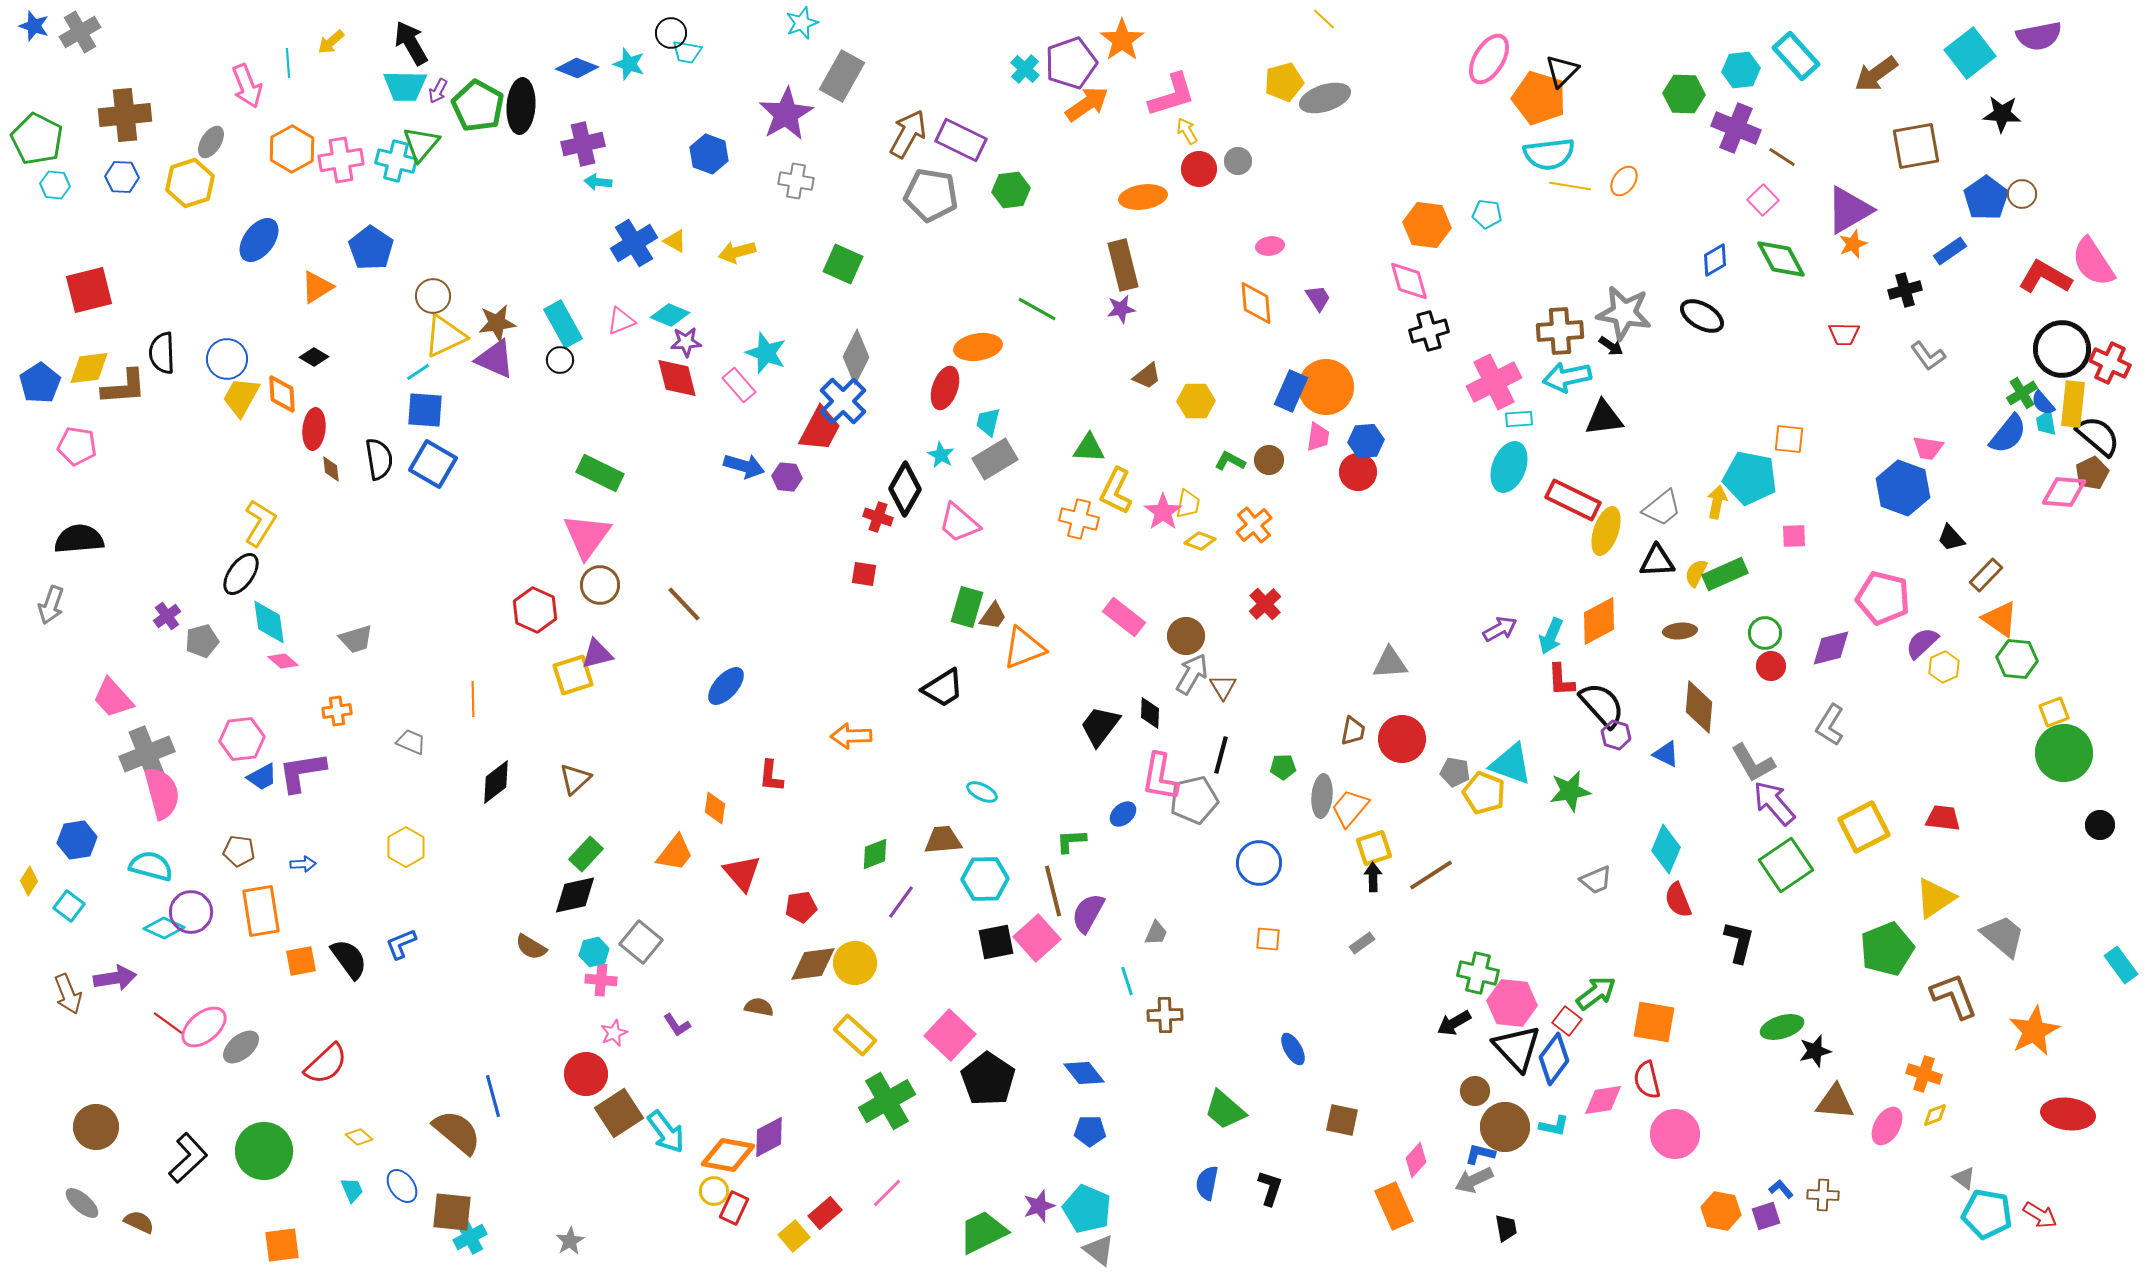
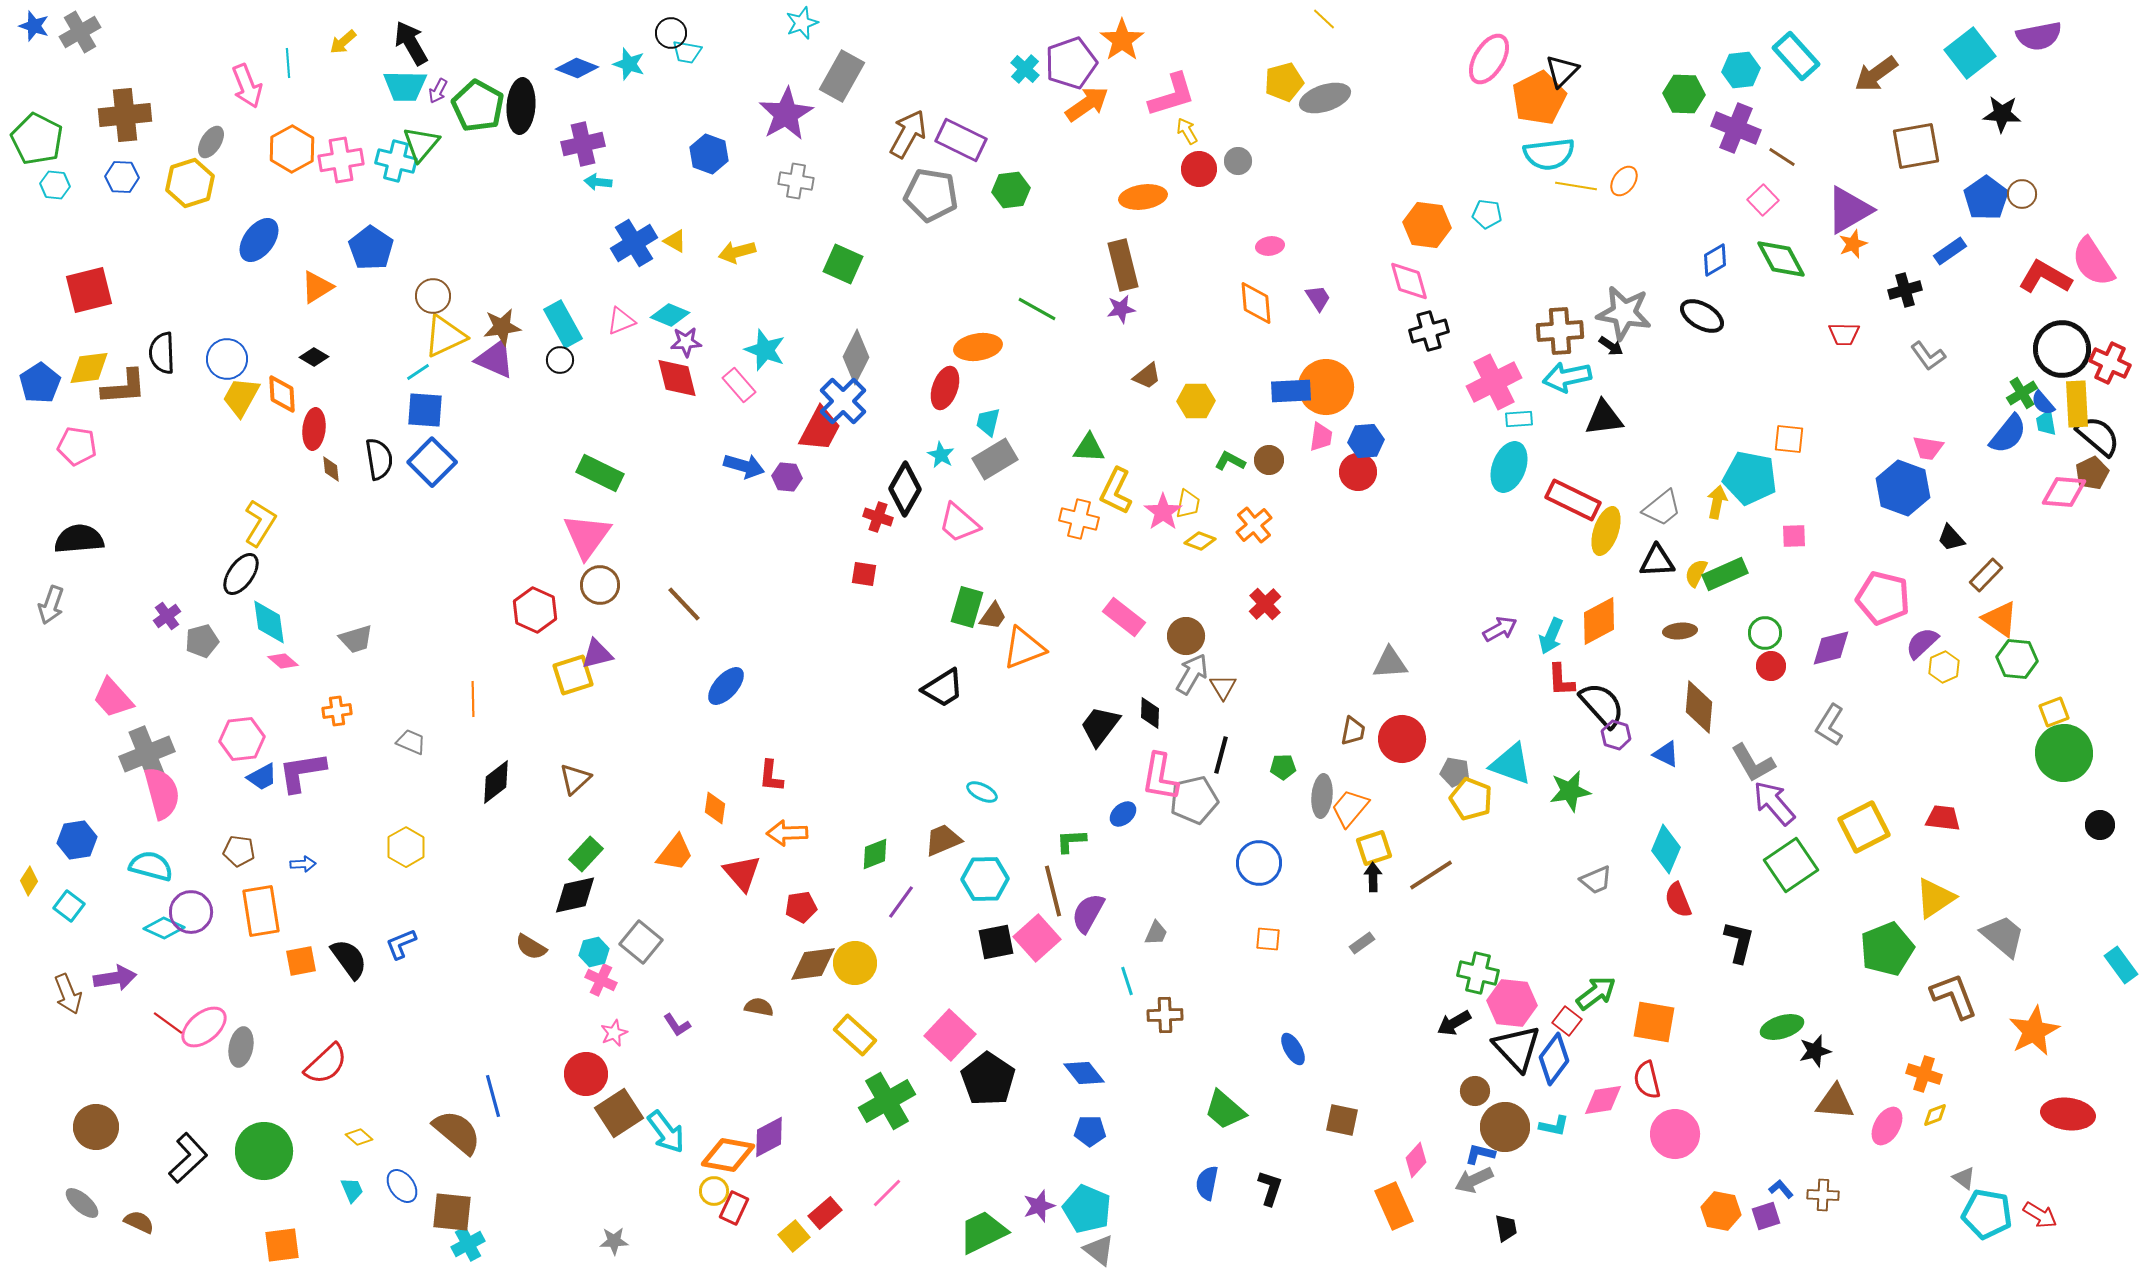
yellow arrow at (331, 42): moved 12 px right
orange pentagon at (1539, 98): rotated 28 degrees clockwise
yellow line at (1570, 186): moved 6 px right
brown star at (497, 323): moved 5 px right, 4 px down
cyan star at (766, 353): moved 1 px left, 3 px up
blue rectangle at (1291, 391): rotated 63 degrees clockwise
yellow rectangle at (2073, 404): moved 4 px right; rotated 9 degrees counterclockwise
pink trapezoid at (1318, 437): moved 3 px right
blue square at (433, 464): moved 1 px left, 2 px up; rotated 15 degrees clockwise
orange arrow at (851, 736): moved 64 px left, 97 px down
yellow pentagon at (1484, 793): moved 13 px left, 6 px down
brown trapezoid at (943, 840): rotated 18 degrees counterclockwise
green square at (1786, 865): moved 5 px right
pink cross at (601, 980): rotated 20 degrees clockwise
gray ellipse at (241, 1047): rotated 39 degrees counterclockwise
cyan cross at (470, 1237): moved 2 px left, 7 px down
gray star at (570, 1241): moved 44 px right; rotated 28 degrees clockwise
